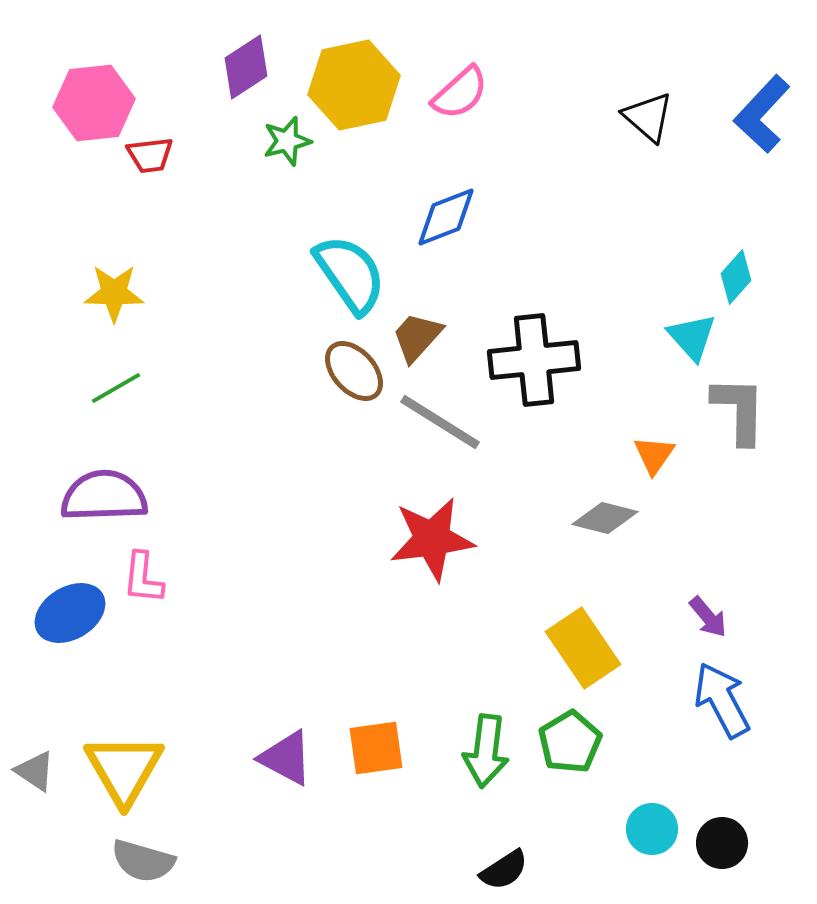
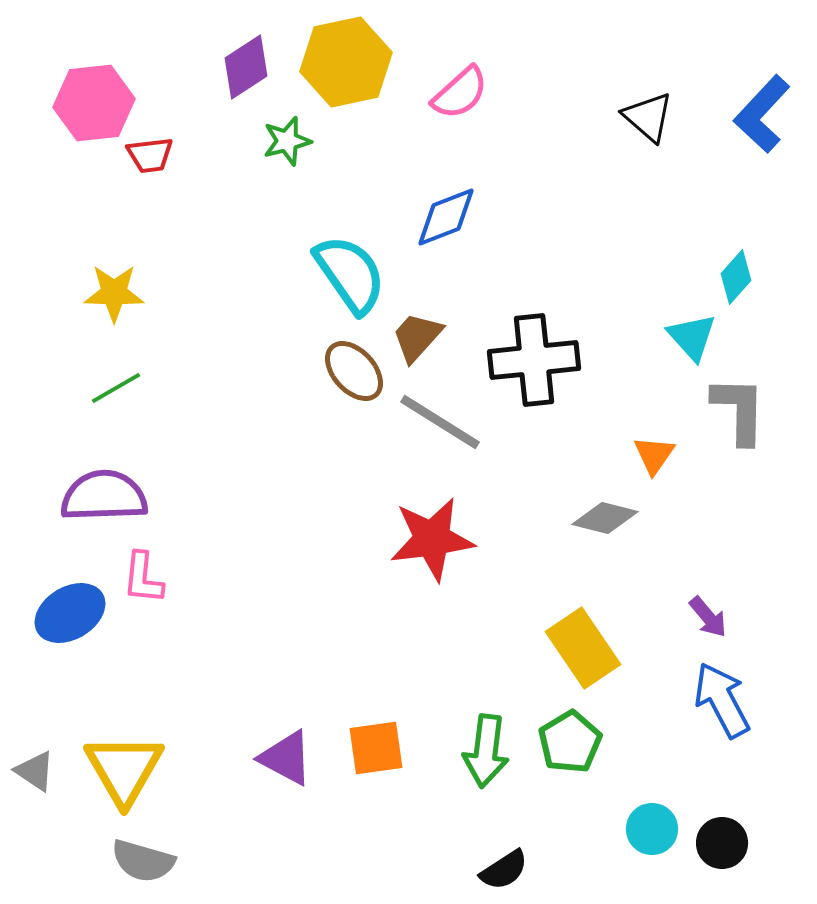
yellow hexagon: moved 8 px left, 23 px up
